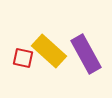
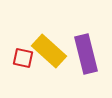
purple rectangle: rotated 15 degrees clockwise
